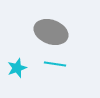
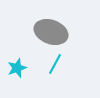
cyan line: rotated 70 degrees counterclockwise
